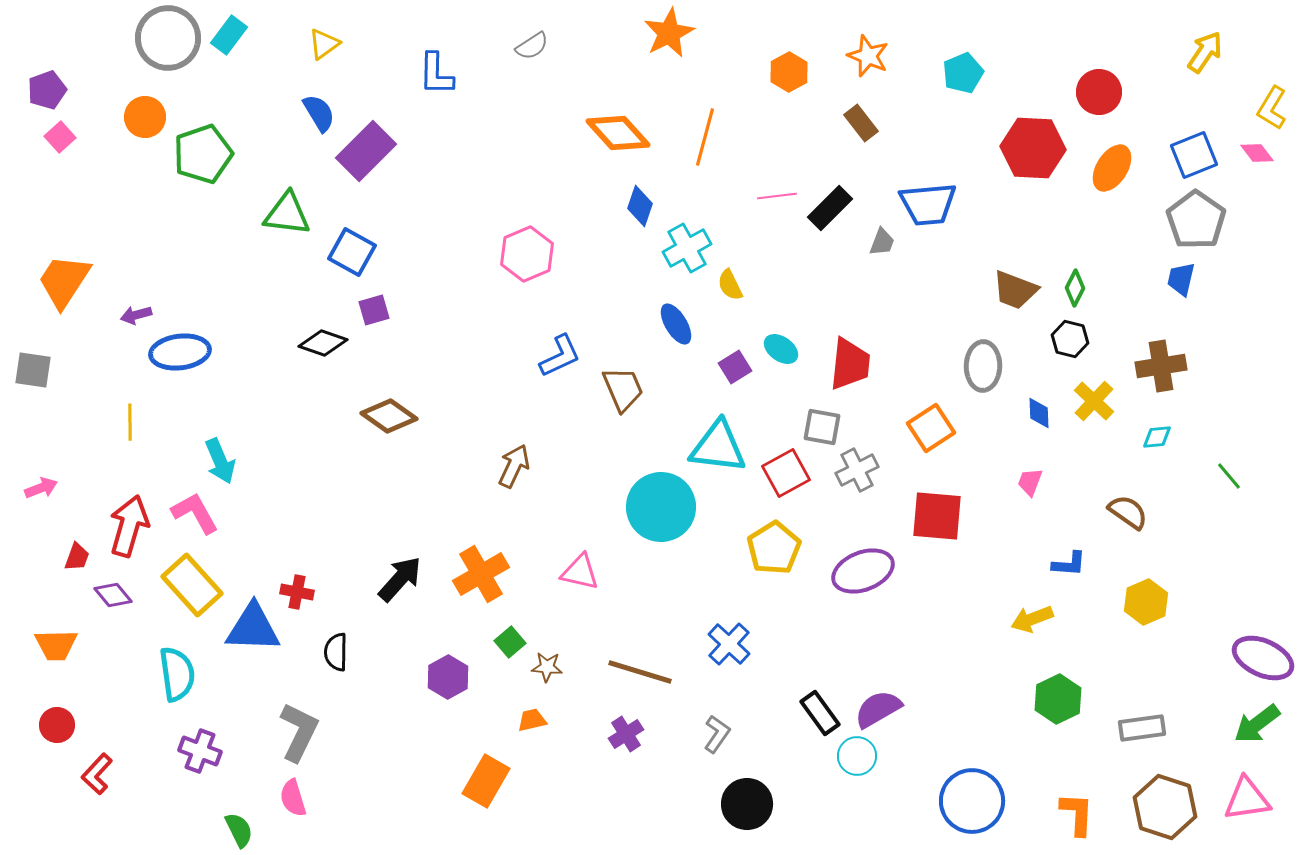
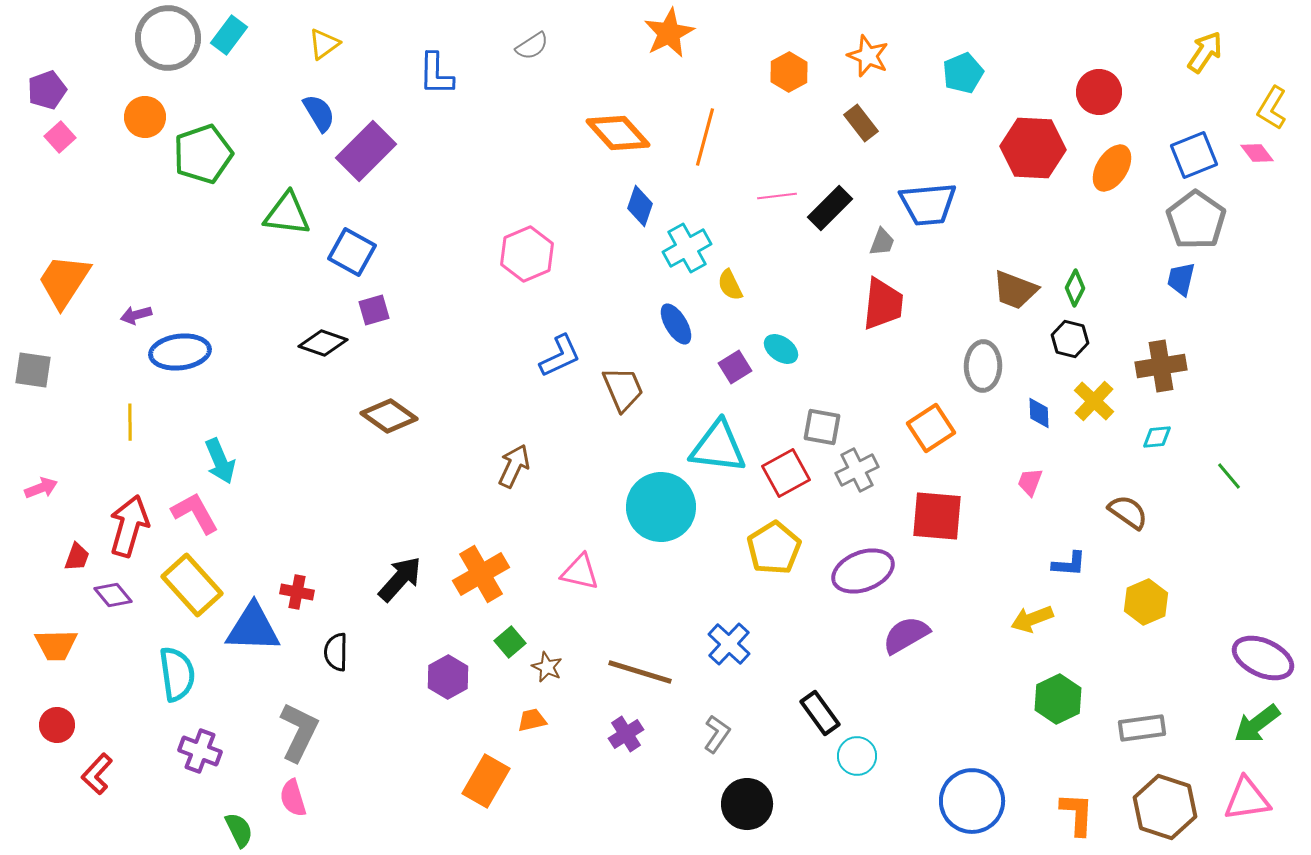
red trapezoid at (850, 364): moved 33 px right, 60 px up
brown star at (547, 667): rotated 20 degrees clockwise
purple semicircle at (878, 709): moved 28 px right, 74 px up
